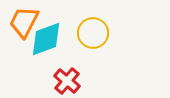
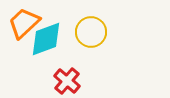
orange trapezoid: moved 1 px down; rotated 20 degrees clockwise
yellow circle: moved 2 px left, 1 px up
